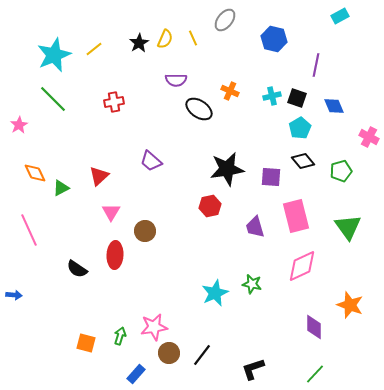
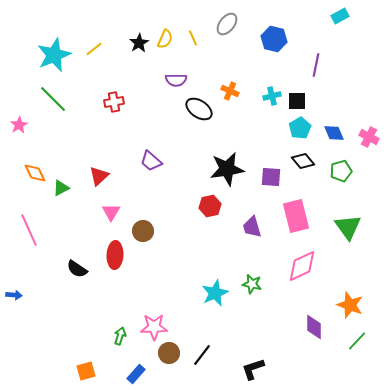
gray ellipse at (225, 20): moved 2 px right, 4 px down
black square at (297, 98): moved 3 px down; rotated 18 degrees counterclockwise
blue diamond at (334, 106): moved 27 px down
purple trapezoid at (255, 227): moved 3 px left
brown circle at (145, 231): moved 2 px left
pink star at (154, 327): rotated 8 degrees clockwise
orange square at (86, 343): moved 28 px down; rotated 30 degrees counterclockwise
green line at (315, 374): moved 42 px right, 33 px up
